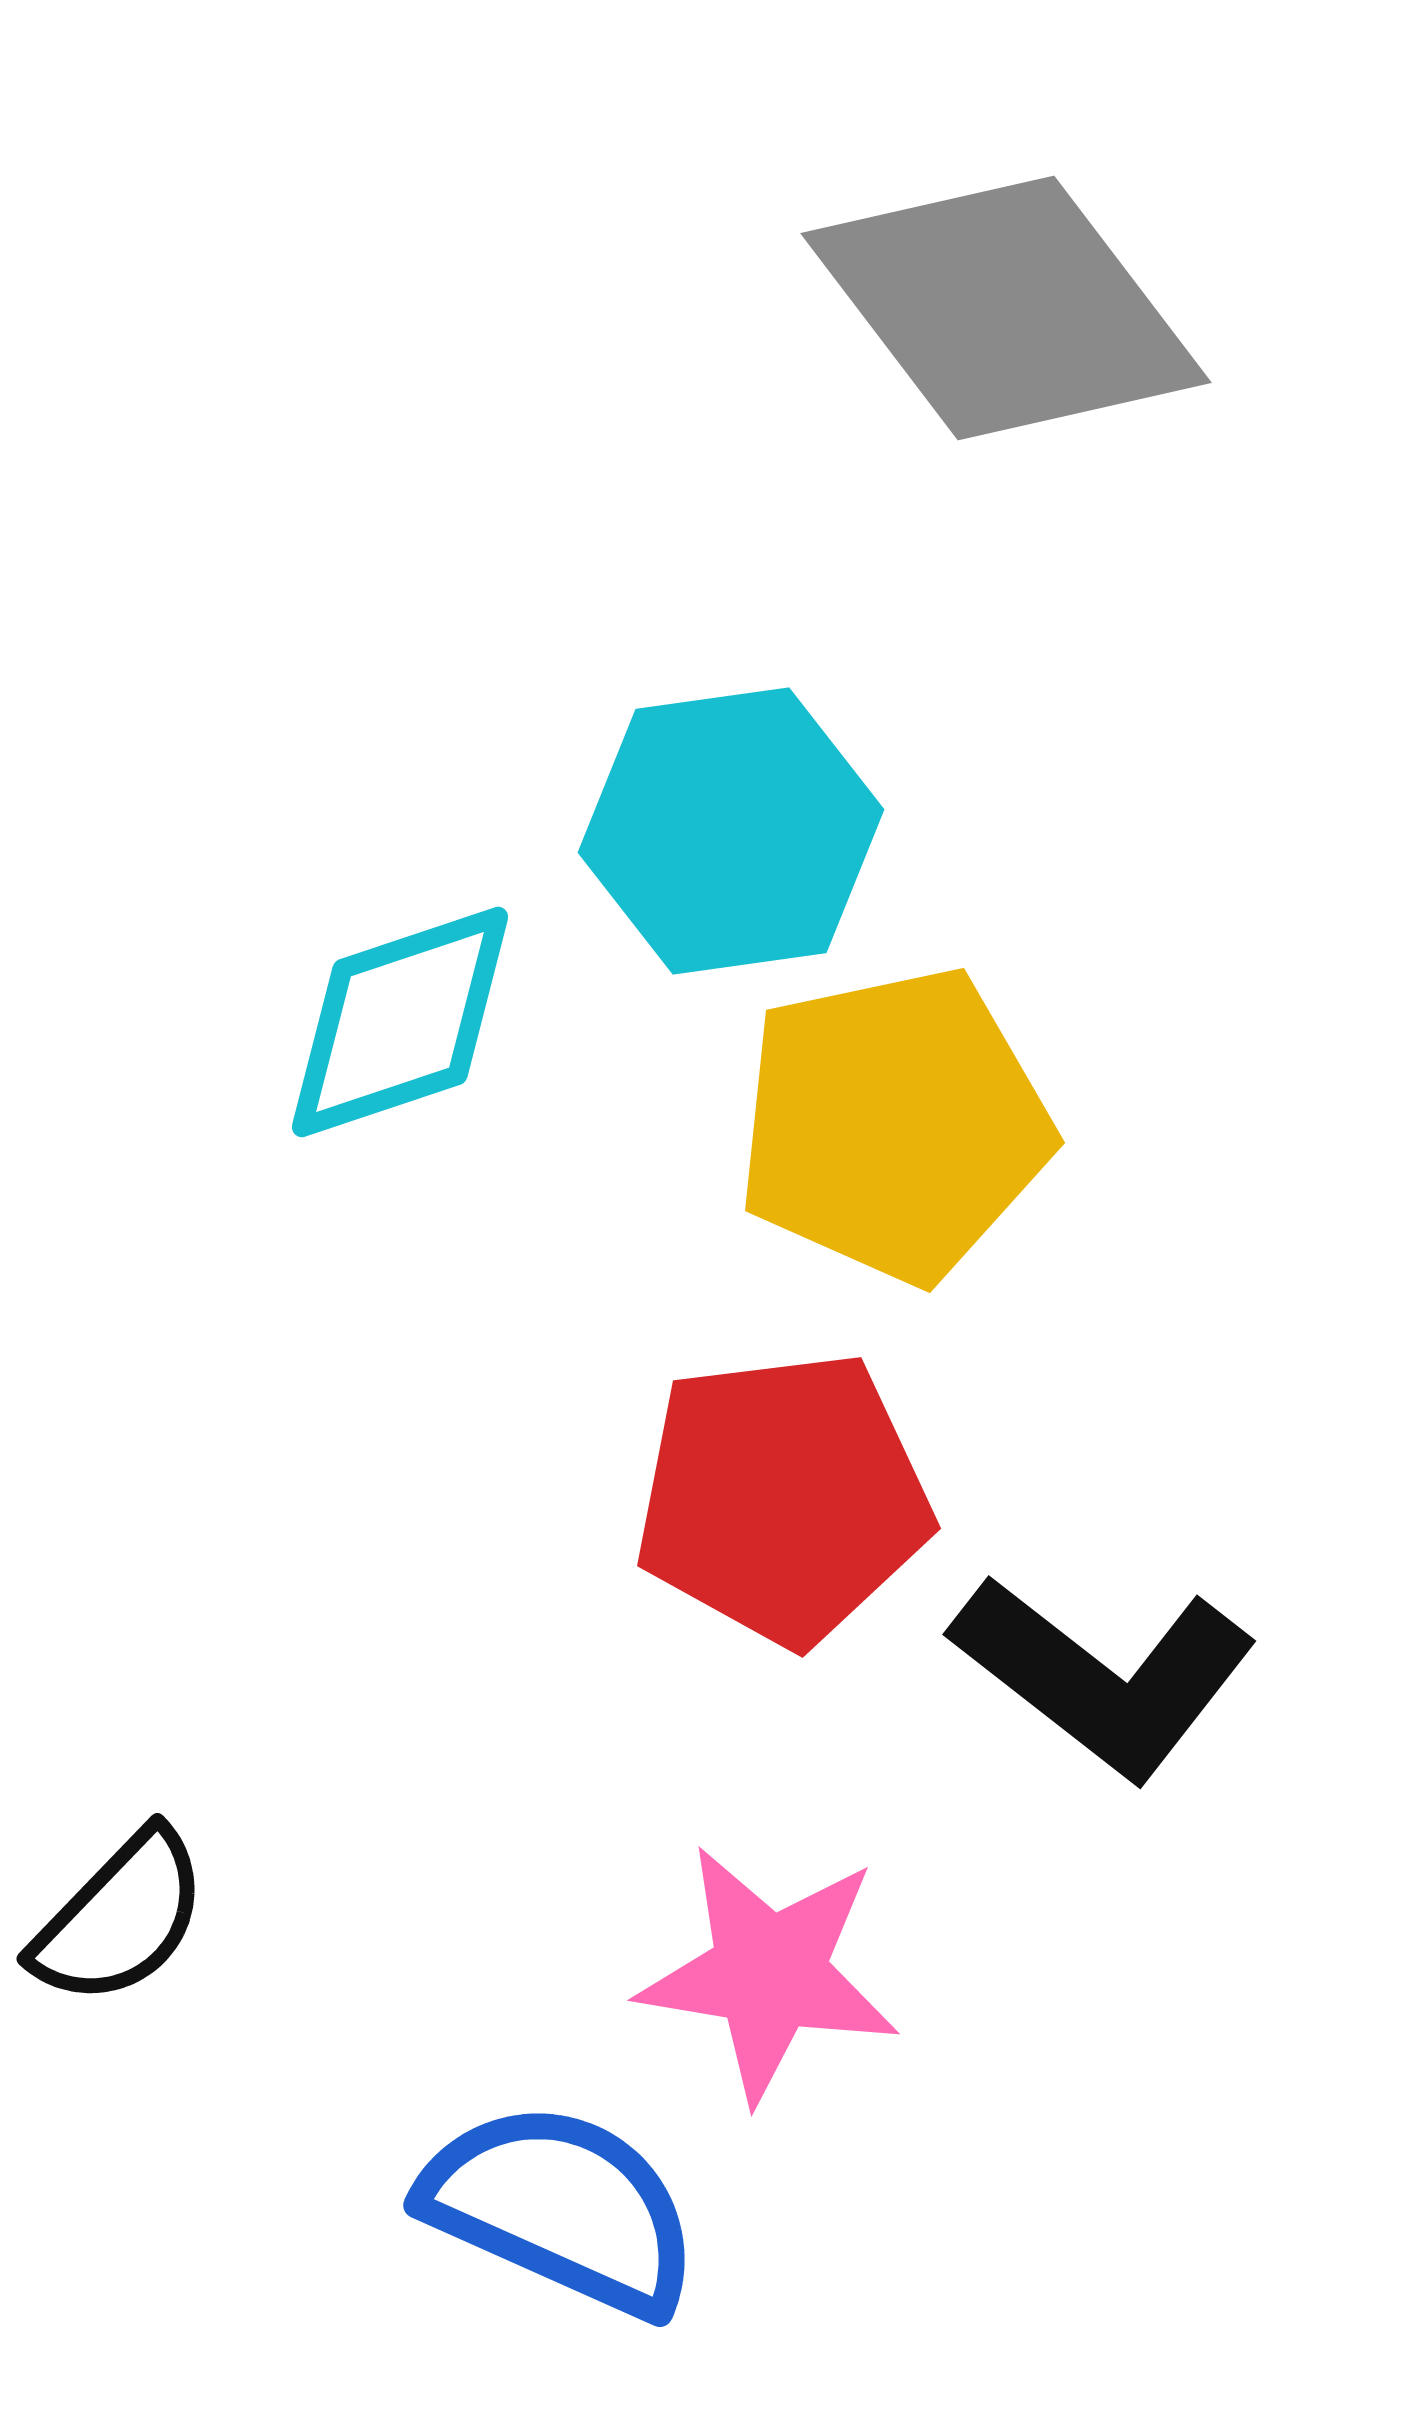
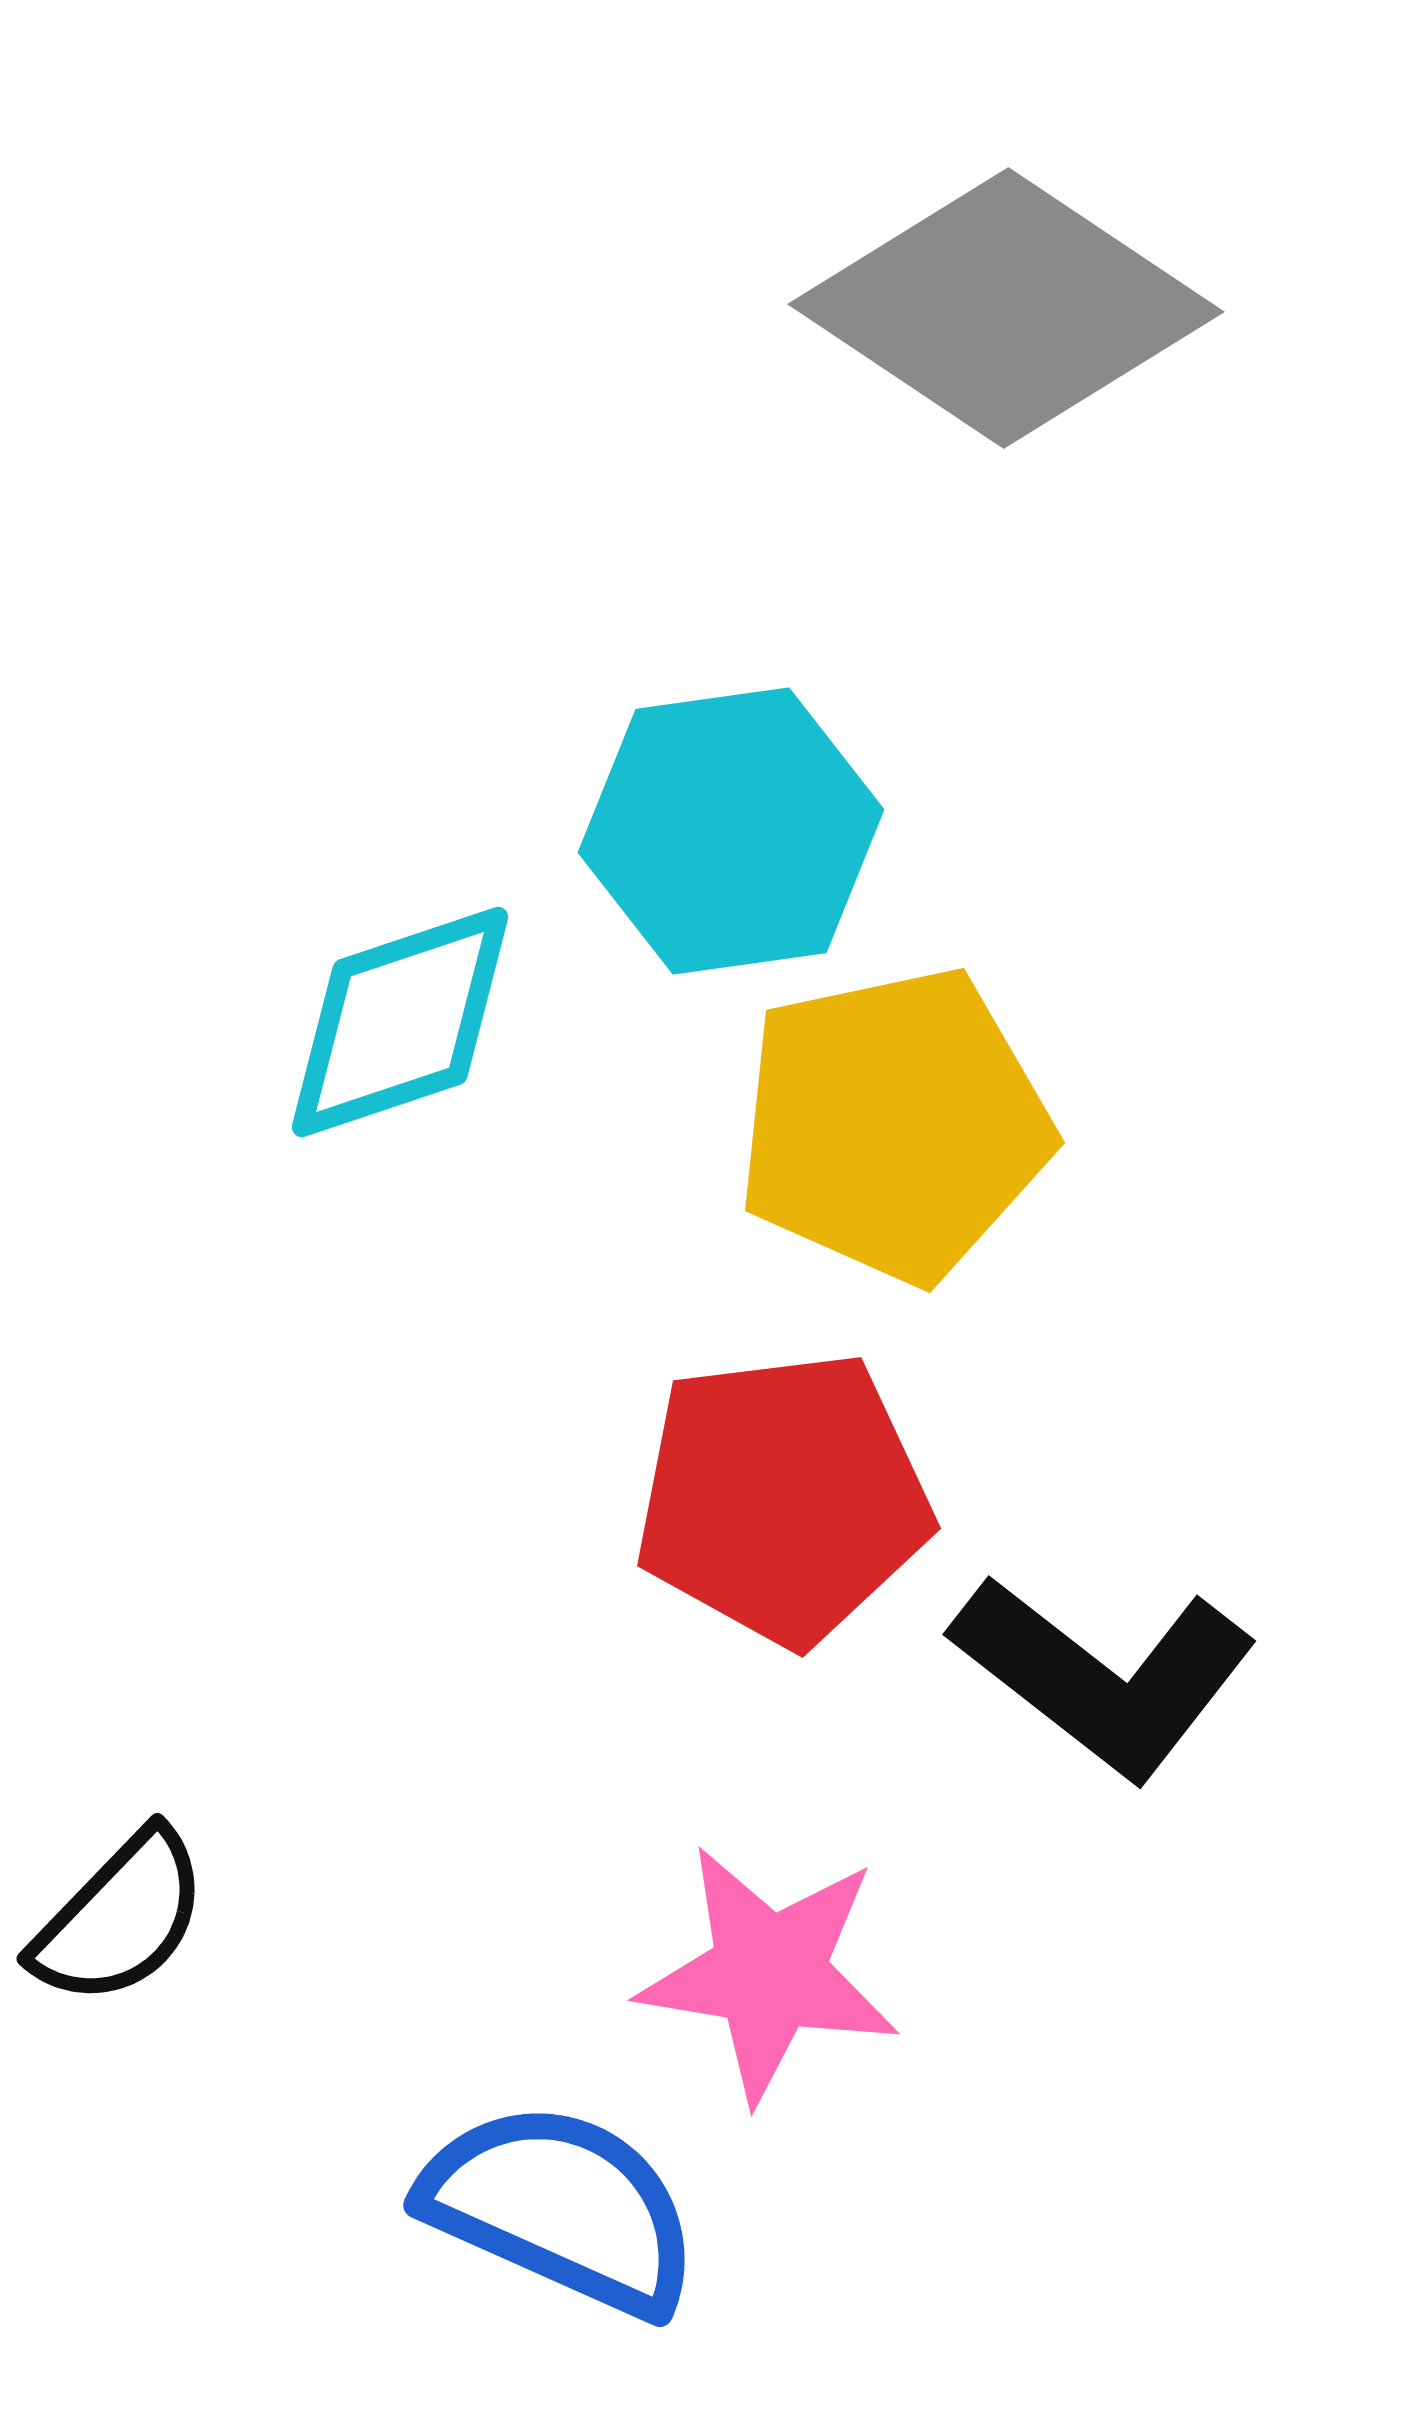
gray diamond: rotated 19 degrees counterclockwise
